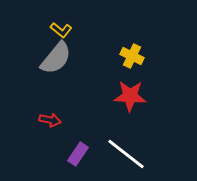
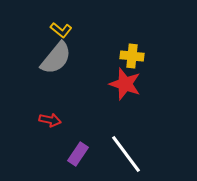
yellow cross: rotated 20 degrees counterclockwise
red star: moved 5 px left, 12 px up; rotated 16 degrees clockwise
white line: rotated 15 degrees clockwise
